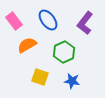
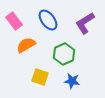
purple L-shape: rotated 20 degrees clockwise
orange semicircle: moved 1 px left
green hexagon: moved 2 px down
